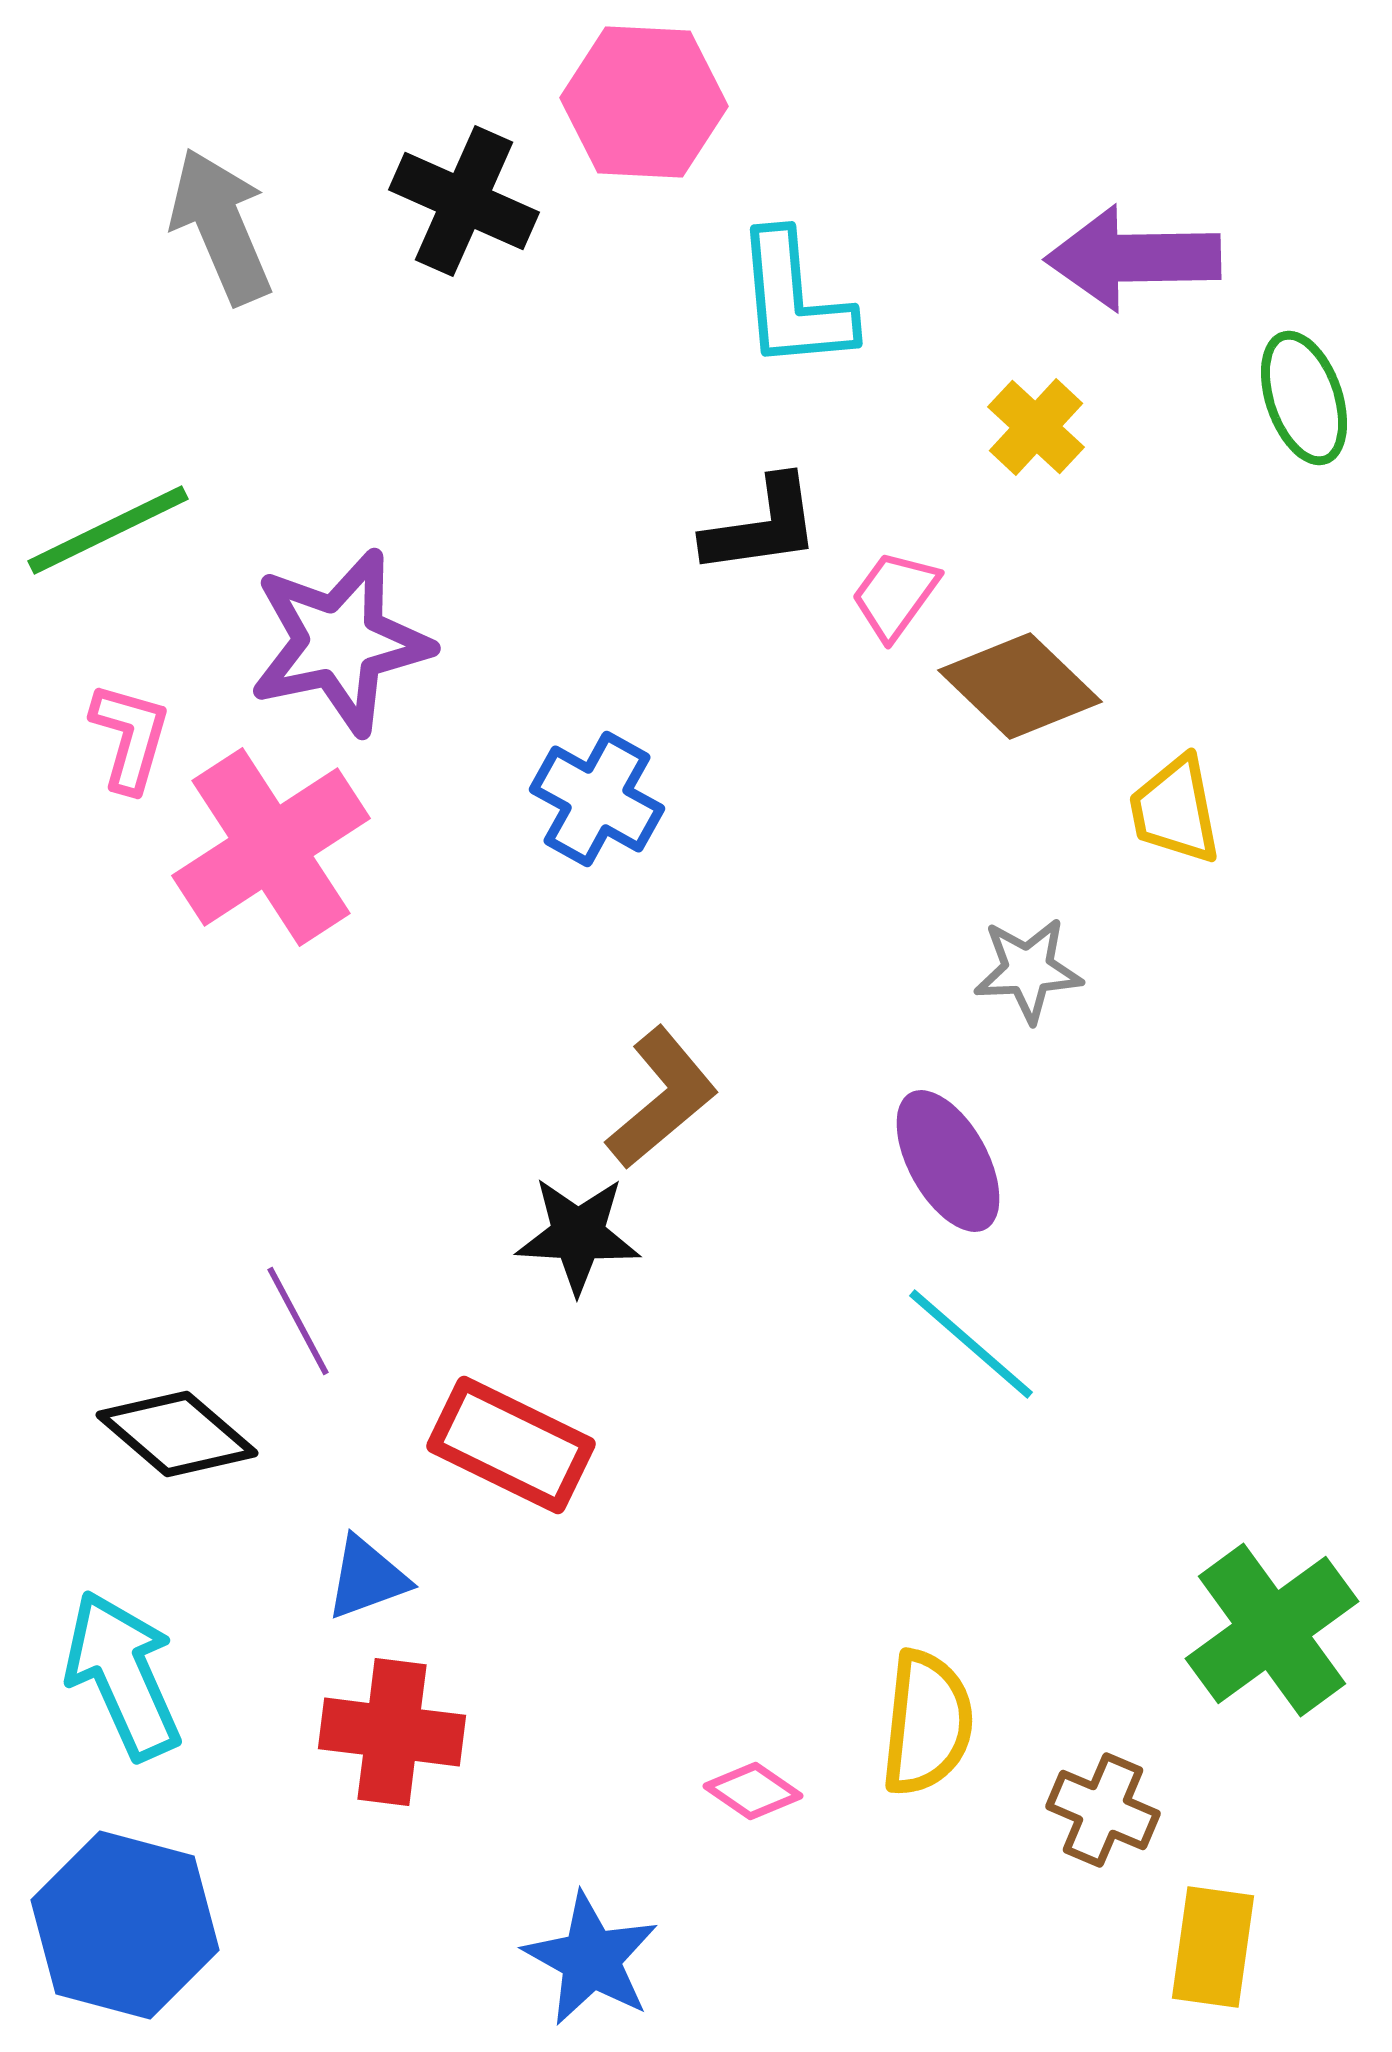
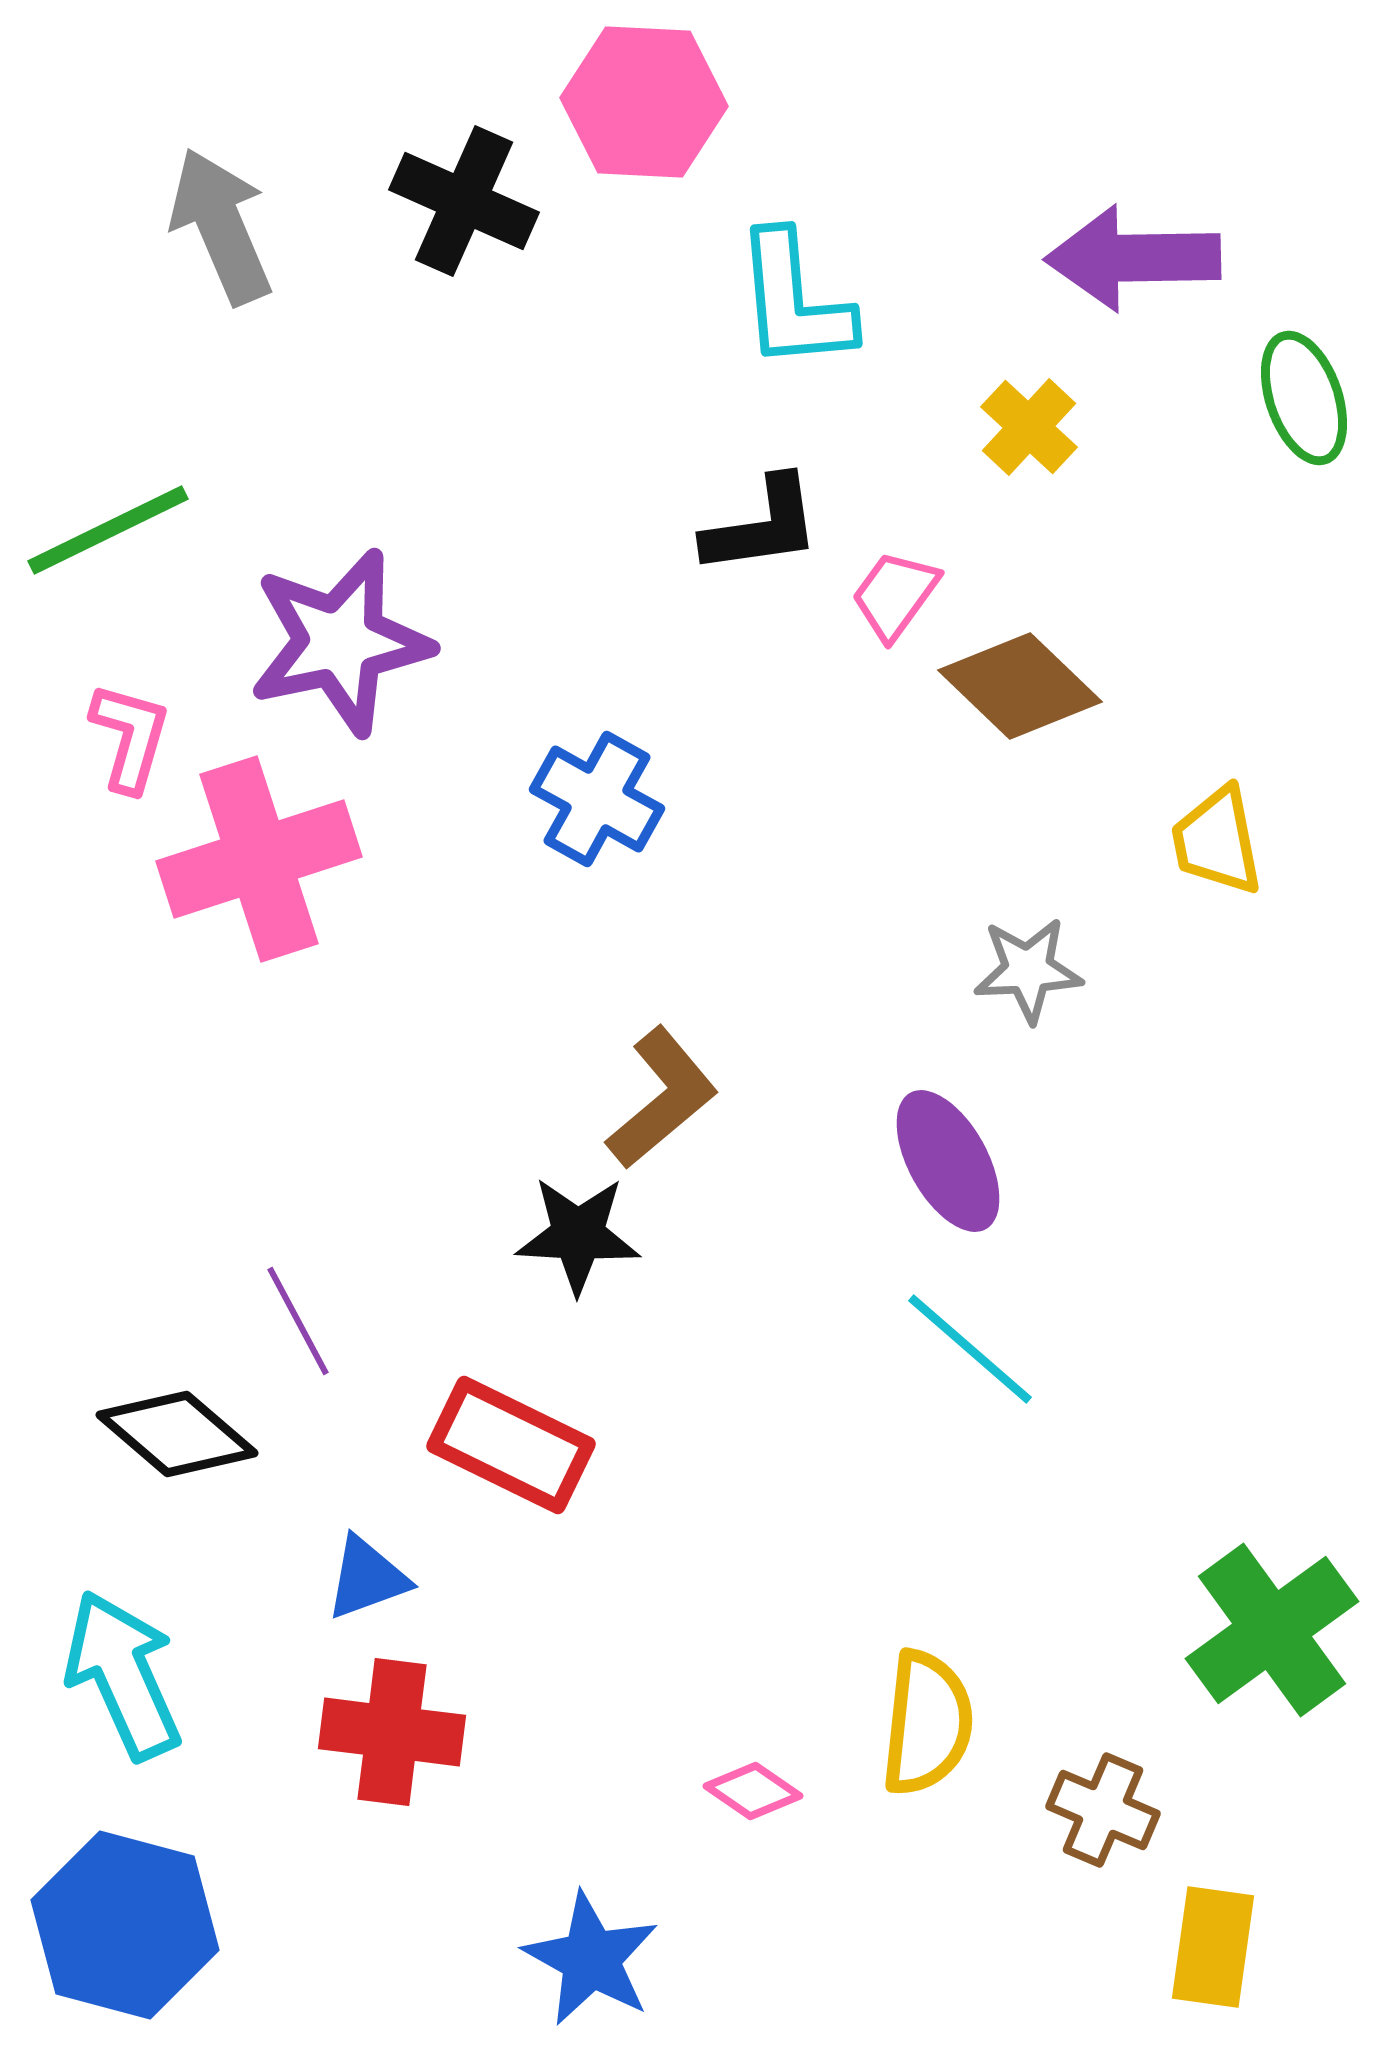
yellow cross: moved 7 px left
yellow trapezoid: moved 42 px right, 31 px down
pink cross: moved 12 px left, 12 px down; rotated 15 degrees clockwise
cyan line: moved 1 px left, 5 px down
